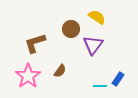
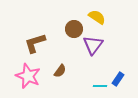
brown circle: moved 3 px right
pink star: rotated 15 degrees counterclockwise
